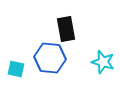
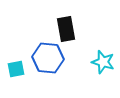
blue hexagon: moved 2 px left
cyan square: rotated 24 degrees counterclockwise
